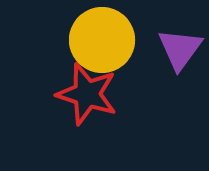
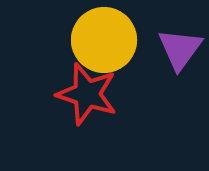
yellow circle: moved 2 px right
